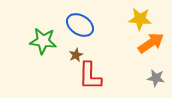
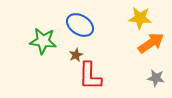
yellow star: moved 1 px up
